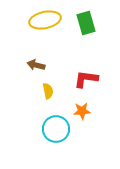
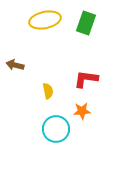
green rectangle: rotated 35 degrees clockwise
brown arrow: moved 21 px left
